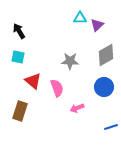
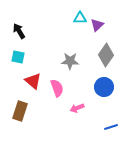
gray diamond: rotated 25 degrees counterclockwise
